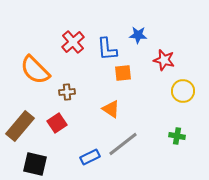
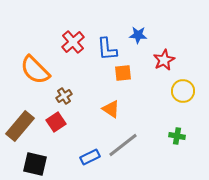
red star: rotated 30 degrees clockwise
brown cross: moved 3 px left, 4 px down; rotated 28 degrees counterclockwise
red square: moved 1 px left, 1 px up
gray line: moved 1 px down
